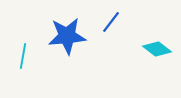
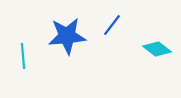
blue line: moved 1 px right, 3 px down
cyan line: rotated 15 degrees counterclockwise
